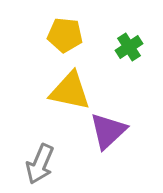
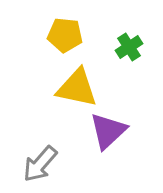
yellow triangle: moved 7 px right, 3 px up
gray arrow: rotated 18 degrees clockwise
